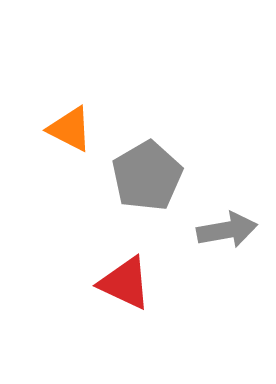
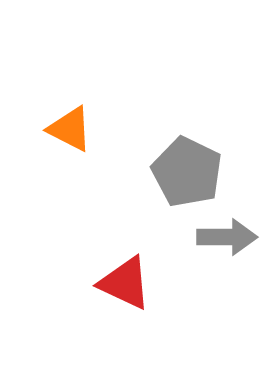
gray pentagon: moved 40 px right, 4 px up; rotated 16 degrees counterclockwise
gray arrow: moved 7 px down; rotated 10 degrees clockwise
